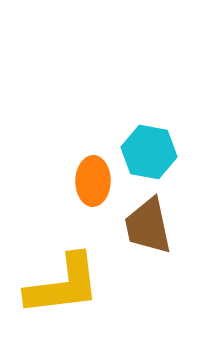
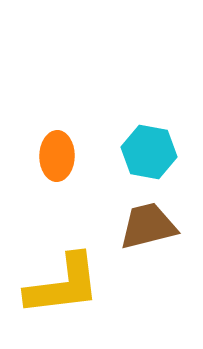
orange ellipse: moved 36 px left, 25 px up
brown trapezoid: rotated 88 degrees clockwise
